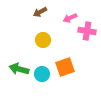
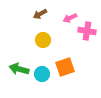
brown arrow: moved 2 px down
